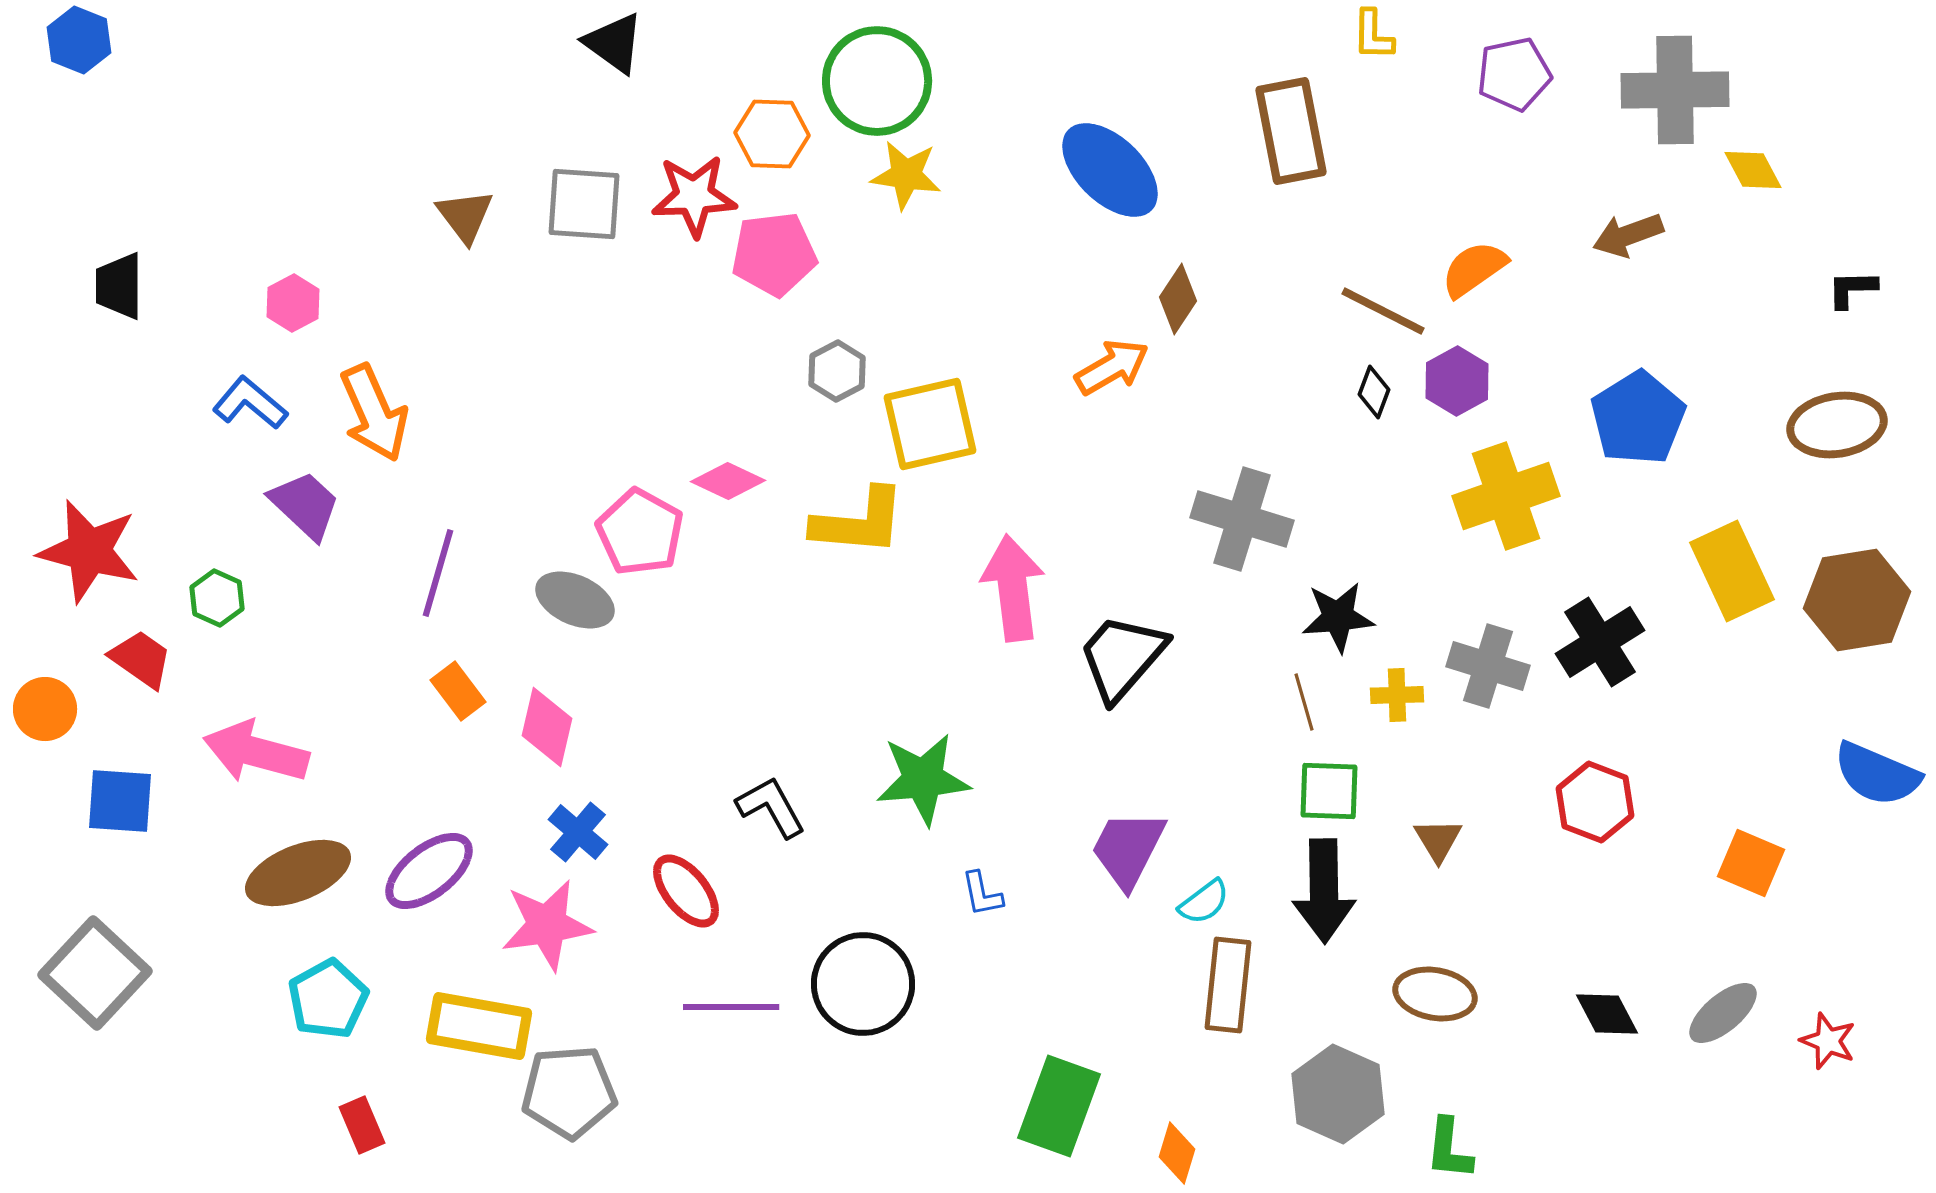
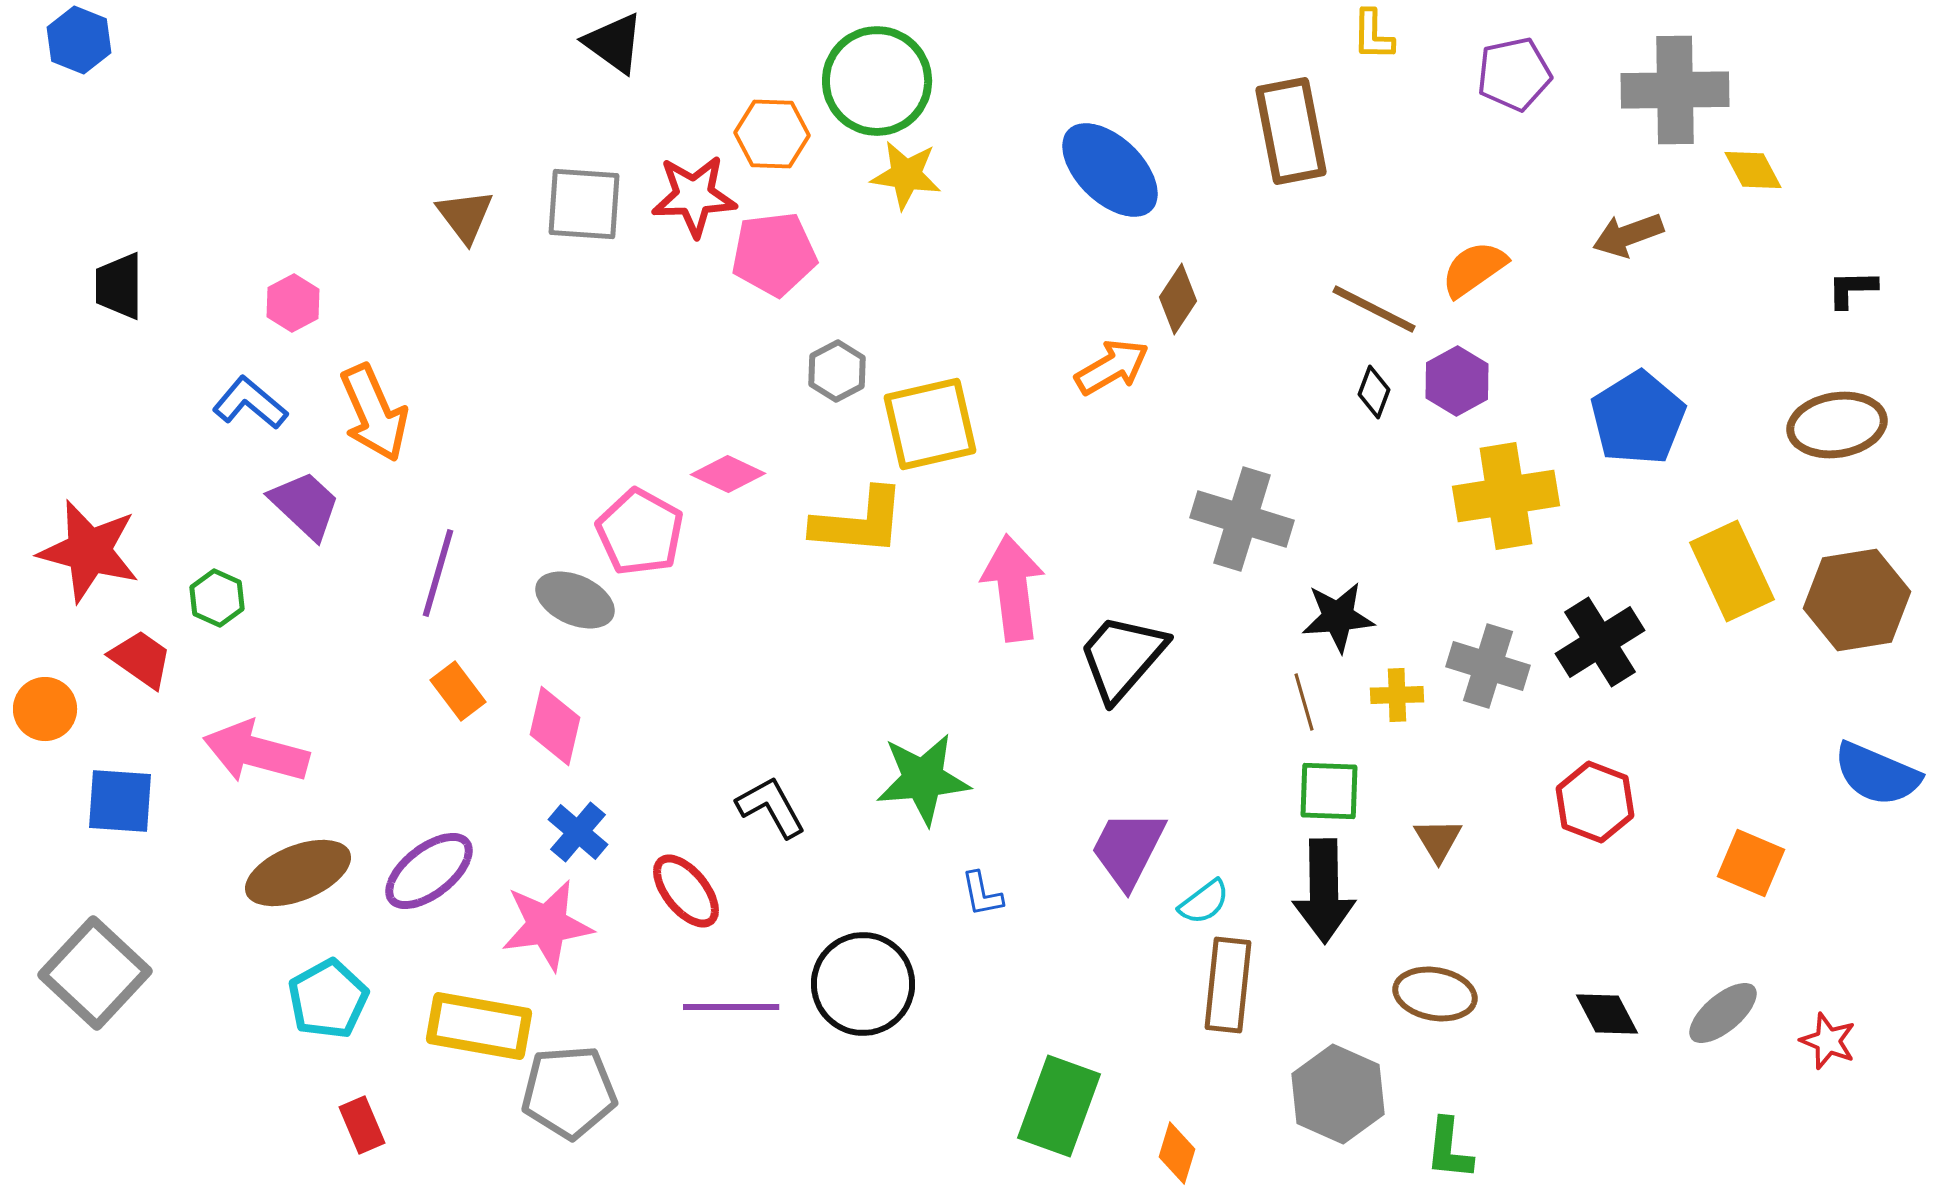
brown line at (1383, 311): moved 9 px left, 2 px up
pink diamond at (728, 481): moved 7 px up
yellow cross at (1506, 496): rotated 10 degrees clockwise
pink diamond at (547, 727): moved 8 px right, 1 px up
